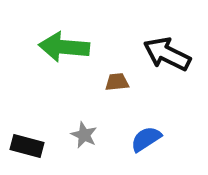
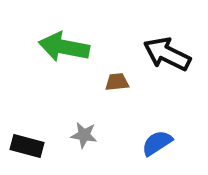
green arrow: rotated 6 degrees clockwise
gray star: rotated 16 degrees counterclockwise
blue semicircle: moved 11 px right, 4 px down
